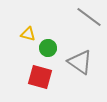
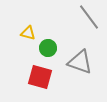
gray line: rotated 16 degrees clockwise
yellow triangle: moved 1 px up
gray triangle: rotated 16 degrees counterclockwise
